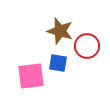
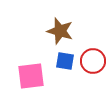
red circle: moved 6 px right, 15 px down
blue square: moved 7 px right, 2 px up
